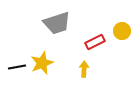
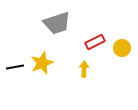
yellow circle: moved 17 px down
black line: moved 2 px left
